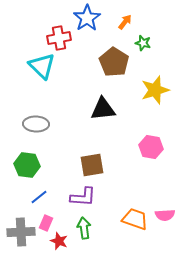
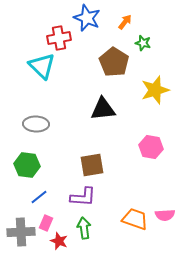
blue star: rotated 16 degrees counterclockwise
